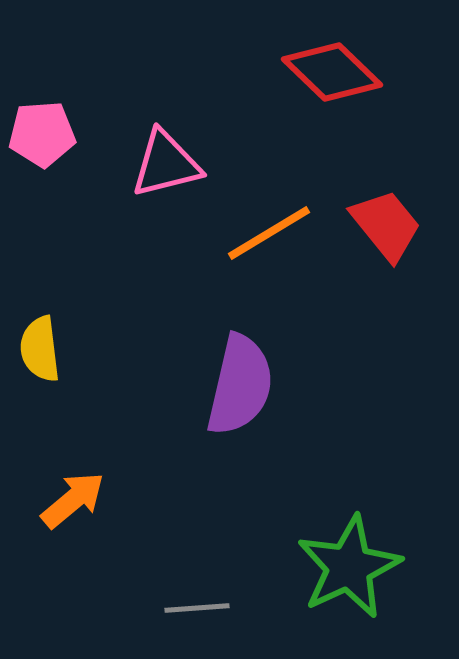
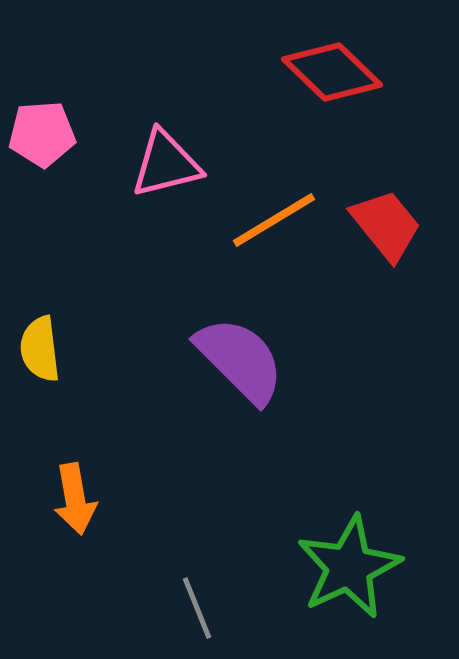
orange line: moved 5 px right, 13 px up
purple semicircle: moved 25 px up; rotated 58 degrees counterclockwise
orange arrow: moved 2 px right, 1 px up; rotated 120 degrees clockwise
gray line: rotated 72 degrees clockwise
